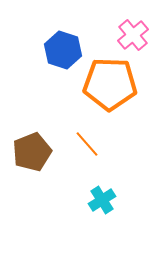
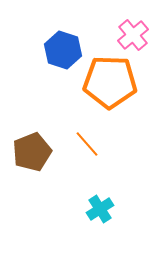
orange pentagon: moved 2 px up
cyan cross: moved 2 px left, 9 px down
